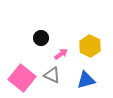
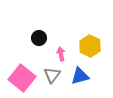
black circle: moved 2 px left
pink arrow: rotated 64 degrees counterclockwise
gray triangle: rotated 42 degrees clockwise
blue triangle: moved 6 px left, 4 px up
